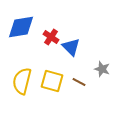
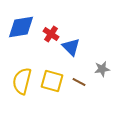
red cross: moved 3 px up
gray star: rotated 28 degrees counterclockwise
